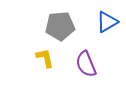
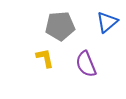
blue triangle: rotated 10 degrees counterclockwise
